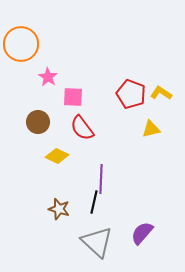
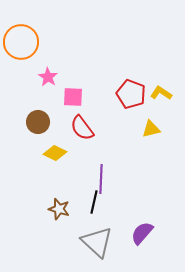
orange circle: moved 2 px up
yellow diamond: moved 2 px left, 3 px up
